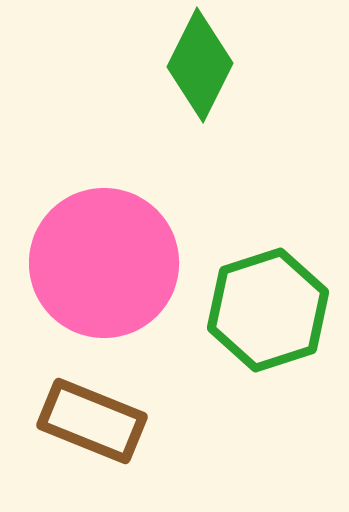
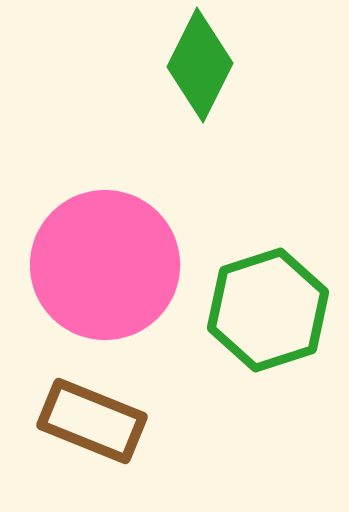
pink circle: moved 1 px right, 2 px down
